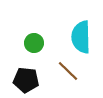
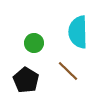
cyan semicircle: moved 3 px left, 5 px up
black pentagon: rotated 25 degrees clockwise
